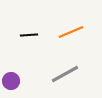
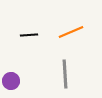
gray line: rotated 64 degrees counterclockwise
